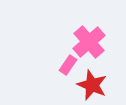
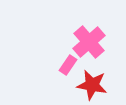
red star: rotated 12 degrees counterclockwise
